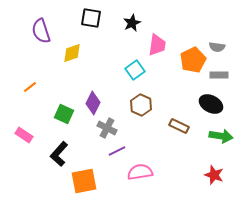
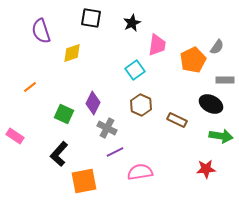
gray semicircle: rotated 63 degrees counterclockwise
gray rectangle: moved 6 px right, 5 px down
brown rectangle: moved 2 px left, 6 px up
pink rectangle: moved 9 px left, 1 px down
purple line: moved 2 px left, 1 px down
red star: moved 8 px left, 6 px up; rotated 24 degrees counterclockwise
